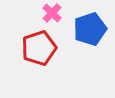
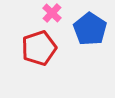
blue pentagon: rotated 20 degrees counterclockwise
